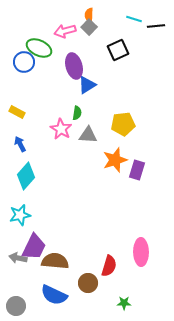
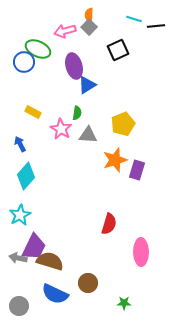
green ellipse: moved 1 px left, 1 px down
yellow rectangle: moved 16 px right
yellow pentagon: rotated 15 degrees counterclockwise
cyan star: rotated 15 degrees counterclockwise
brown semicircle: moved 5 px left; rotated 12 degrees clockwise
red semicircle: moved 42 px up
blue semicircle: moved 1 px right, 1 px up
gray circle: moved 3 px right
